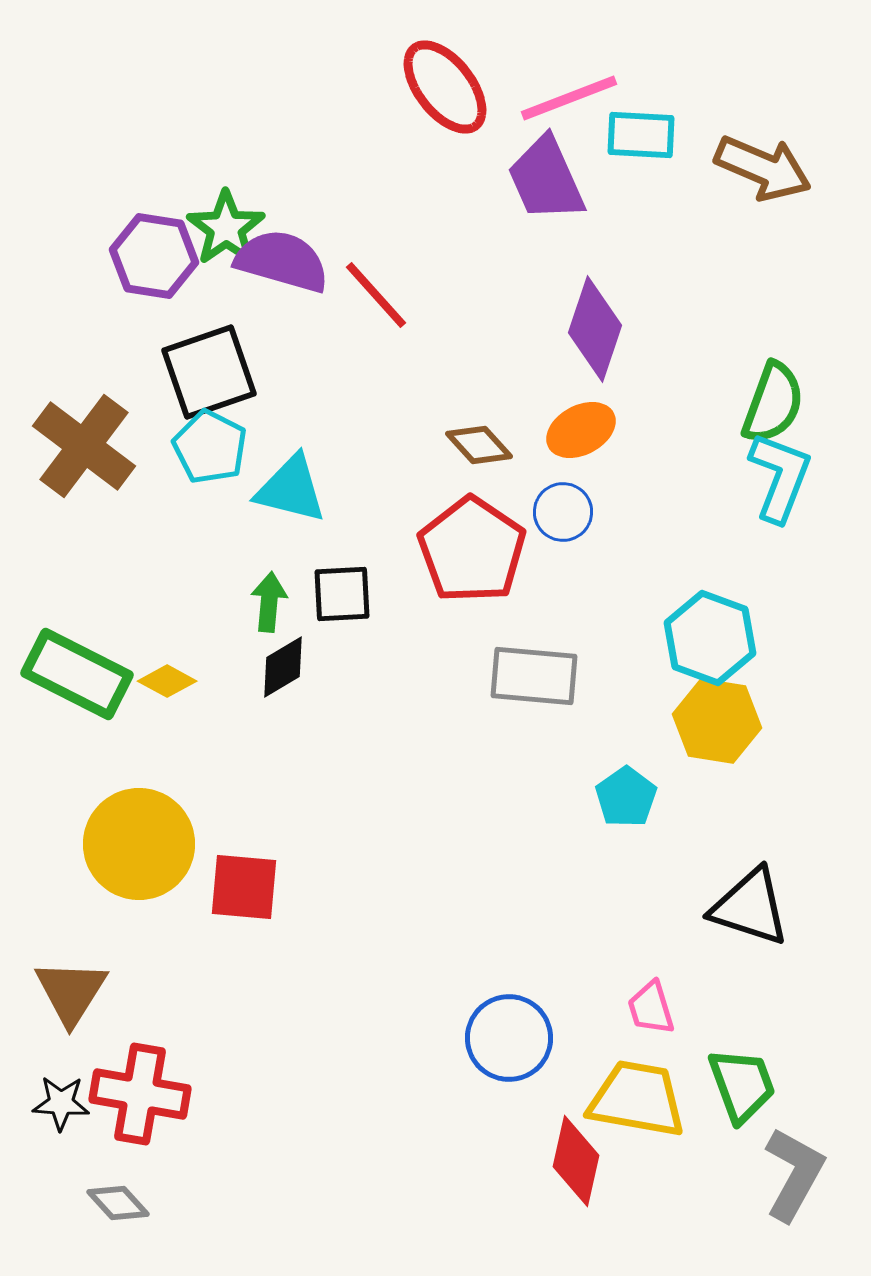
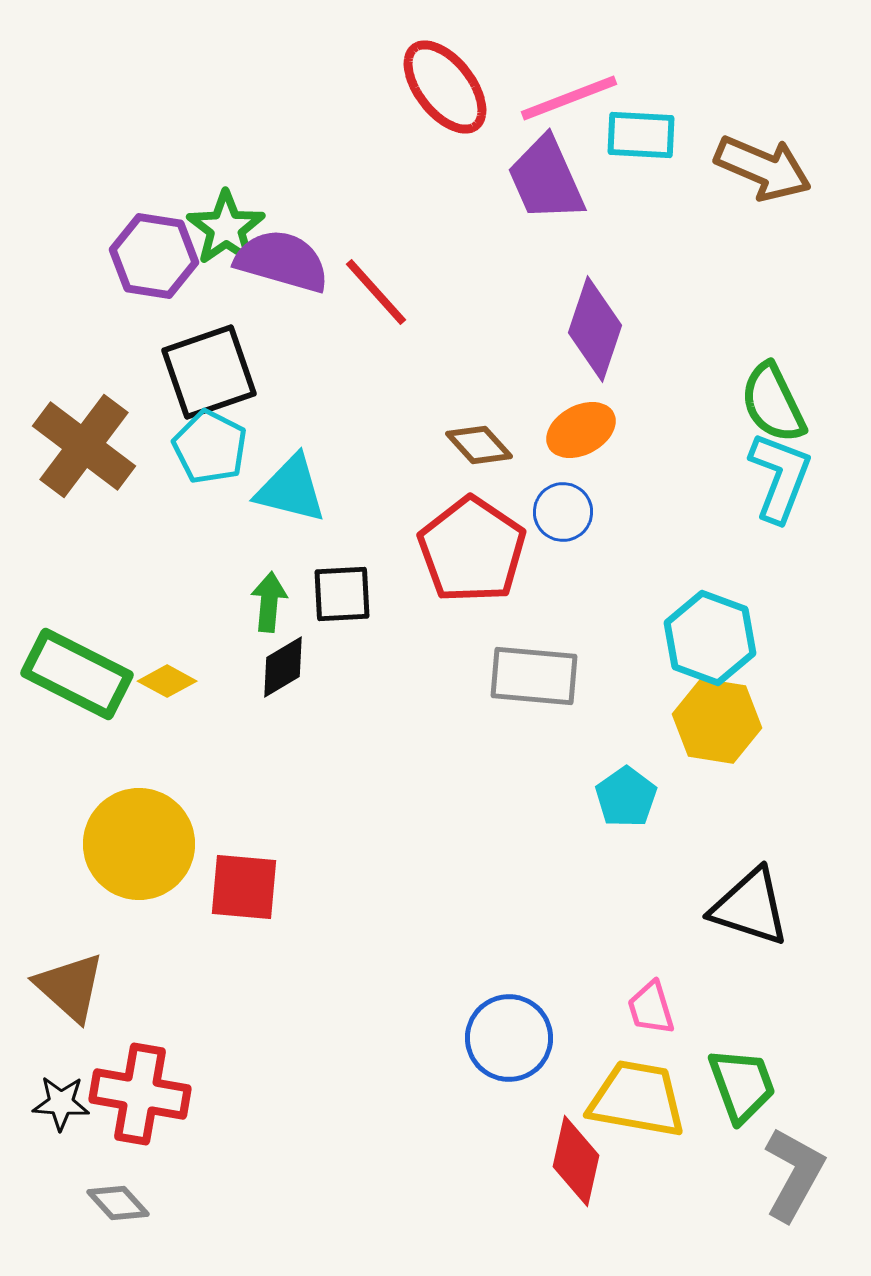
red line at (376, 295): moved 3 px up
green semicircle at (773, 403): rotated 134 degrees clockwise
brown triangle at (71, 992): moved 1 px left, 5 px up; rotated 20 degrees counterclockwise
